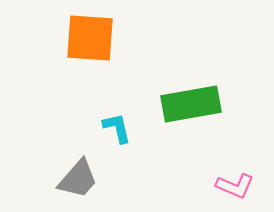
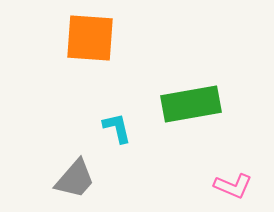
gray trapezoid: moved 3 px left
pink L-shape: moved 2 px left
